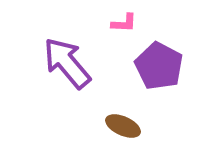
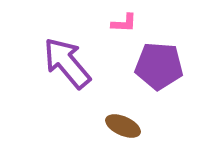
purple pentagon: rotated 24 degrees counterclockwise
